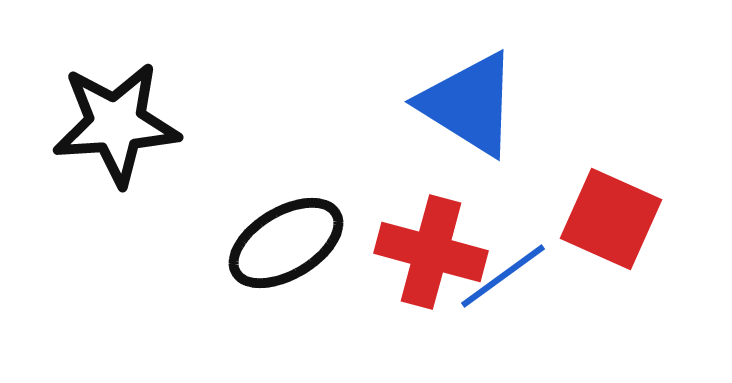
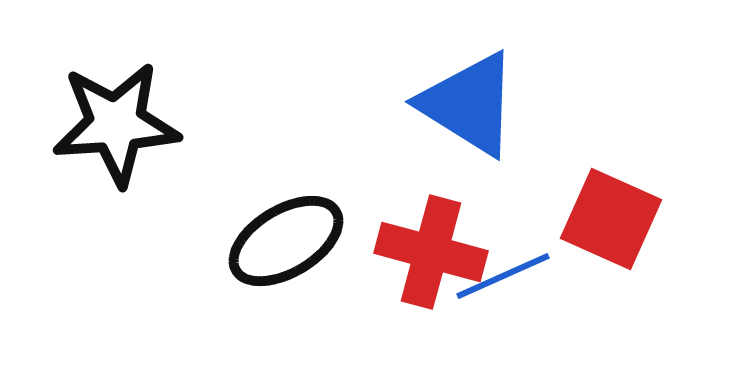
black ellipse: moved 2 px up
blue line: rotated 12 degrees clockwise
